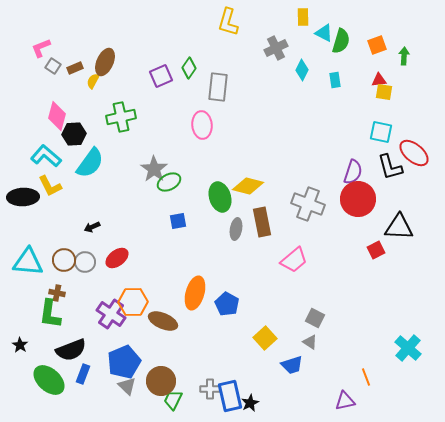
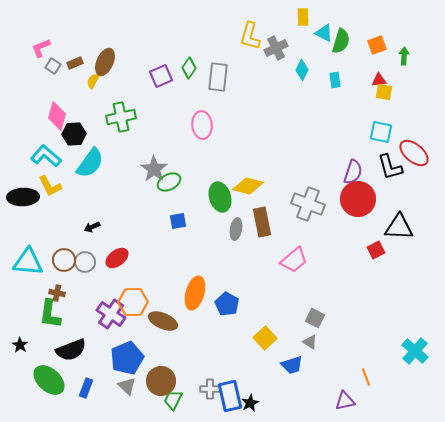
yellow L-shape at (228, 22): moved 22 px right, 14 px down
brown rectangle at (75, 68): moved 5 px up
gray rectangle at (218, 87): moved 10 px up
cyan cross at (408, 348): moved 7 px right, 3 px down
blue pentagon at (124, 362): moved 3 px right, 4 px up
blue rectangle at (83, 374): moved 3 px right, 14 px down
